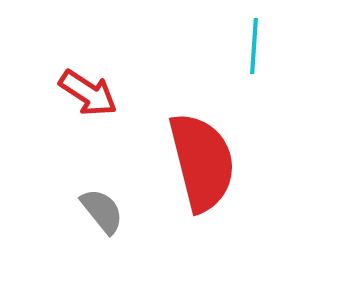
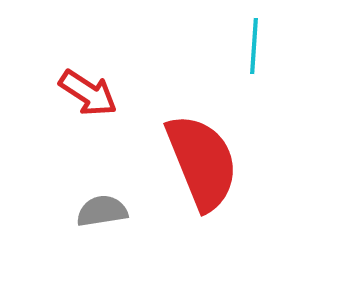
red semicircle: rotated 8 degrees counterclockwise
gray semicircle: rotated 60 degrees counterclockwise
